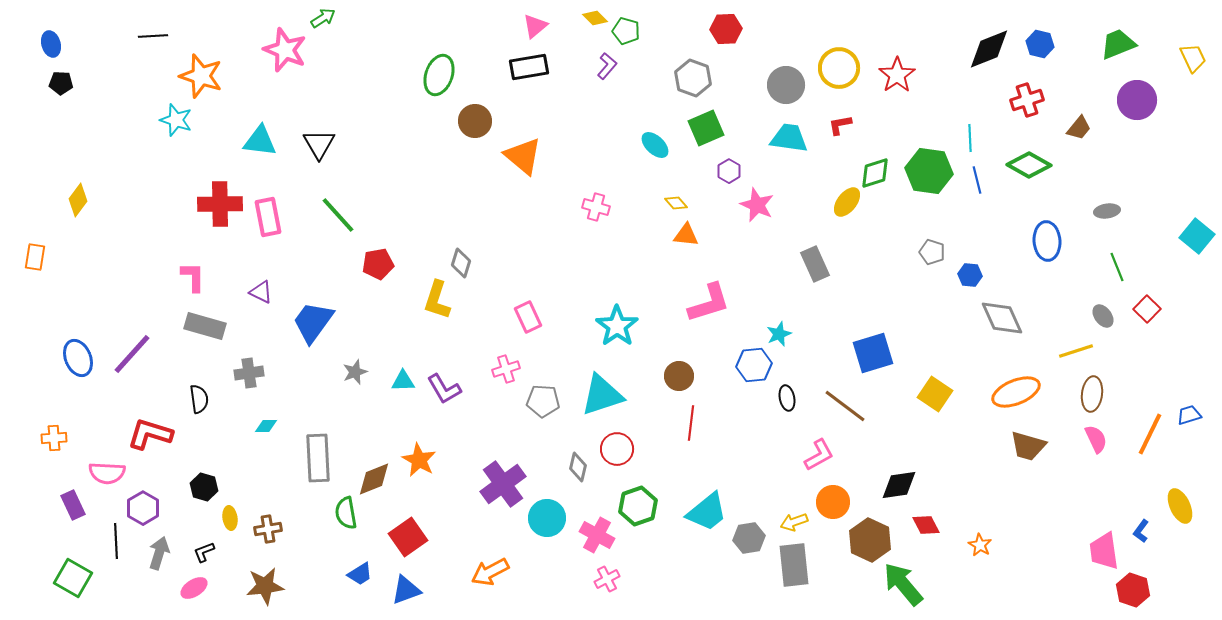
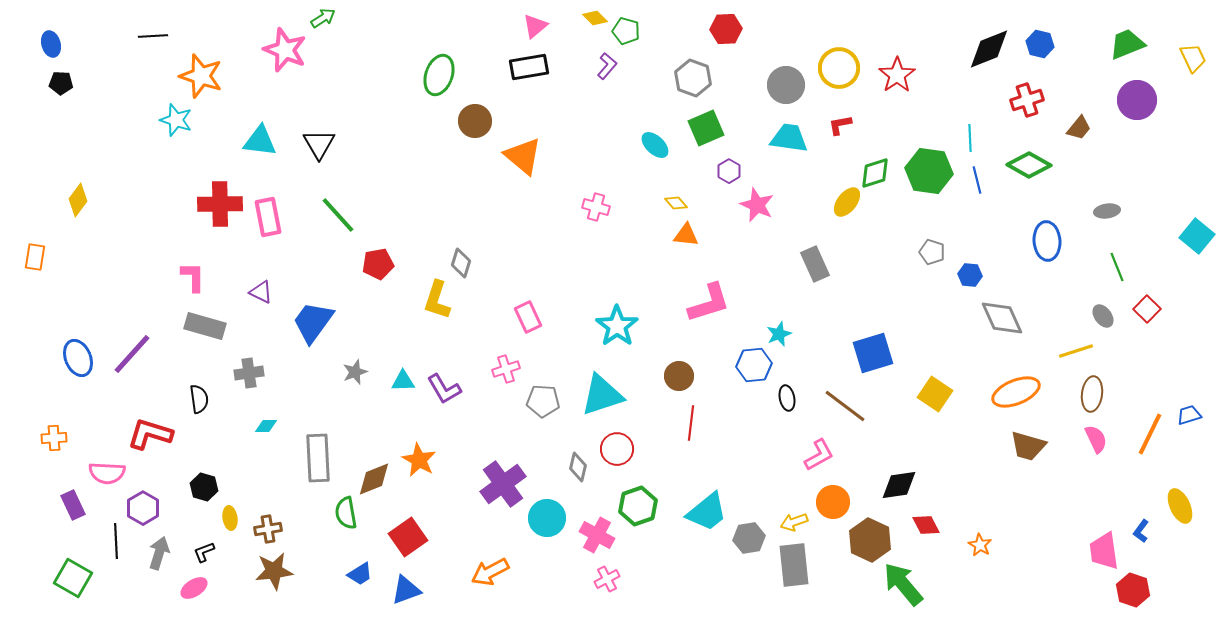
green trapezoid at (1118, 44): moved 9 px right
brown star at (265, 586): moved 9 px right, 15 px up
